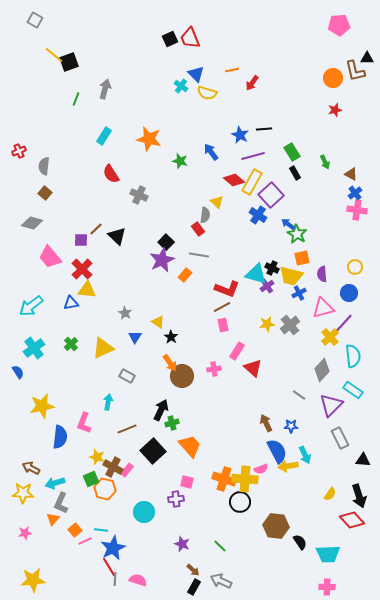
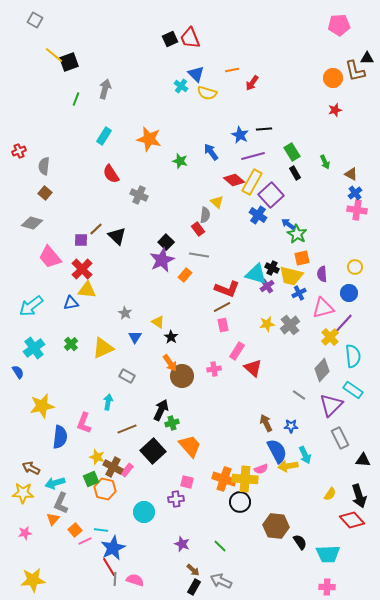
pink semicircle at (138, 580): moved 3 px left
